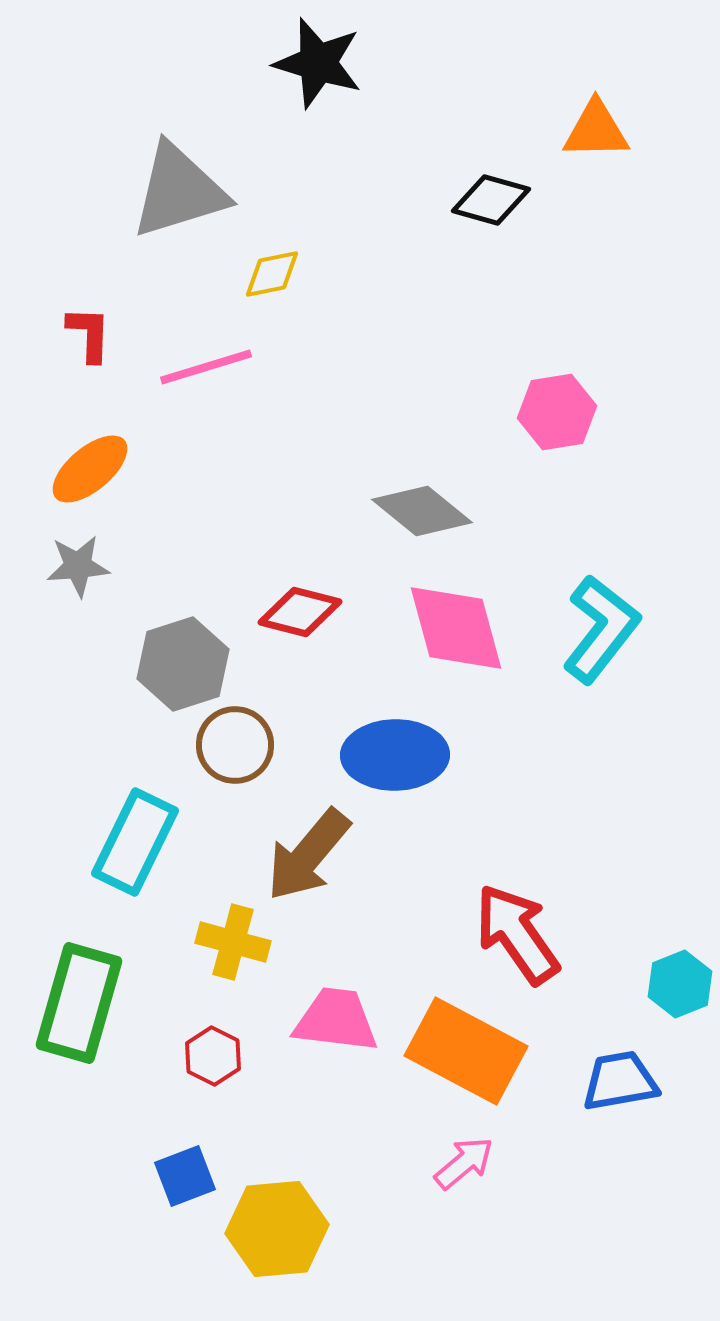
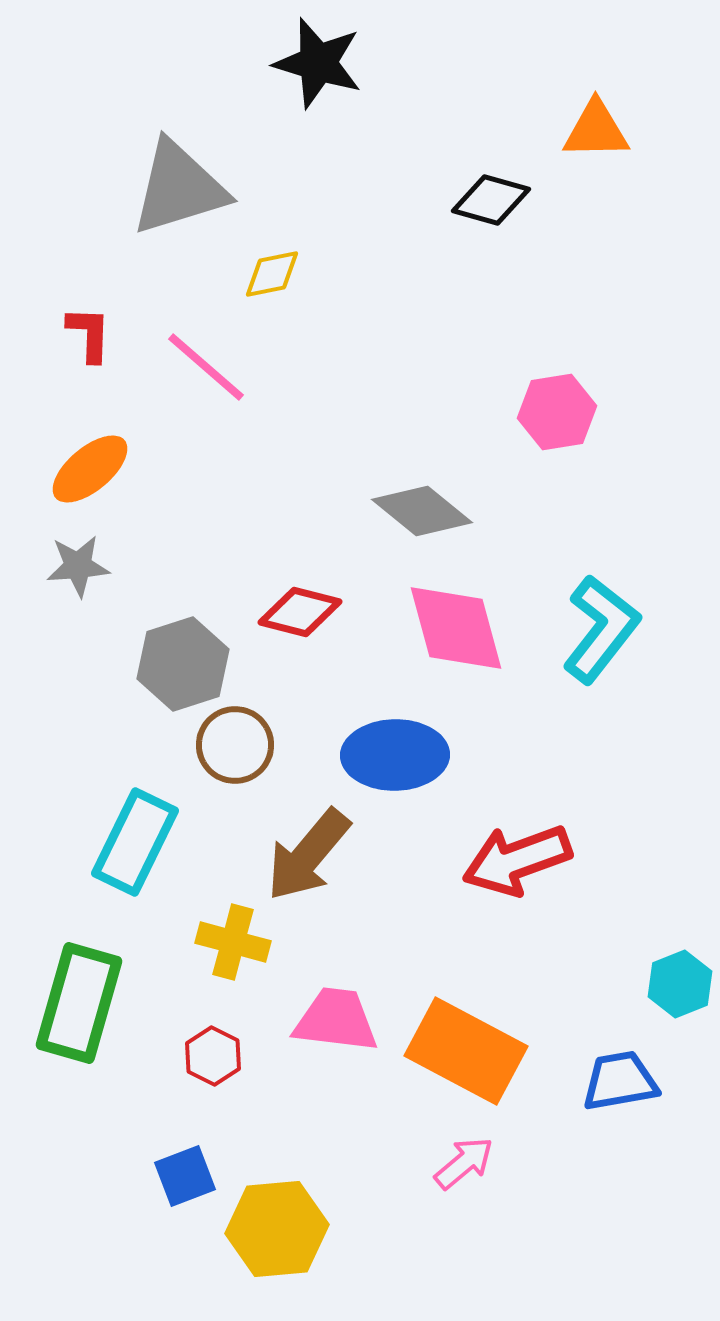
gray triangle: moved 3 px up
pink line: rotated 58 degrees clockwise
red arrow: moved 74 px up; rotated 75 degrees counterclockwise
